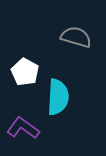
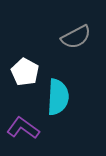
gray semicircle: rotated 136 degrees clockwise
